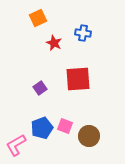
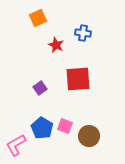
red star: moved 2 px right, 2 px down
blue pentagon: rotated 20 degrees counterclockwise
